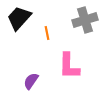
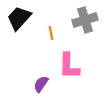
orange line: moved 4 px right
purple semicircle: moved 10 px right, 3 px down
